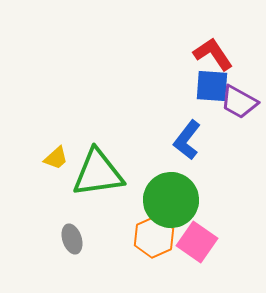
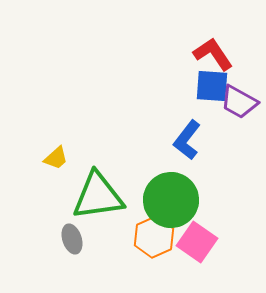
green triangle: moved 23 px down
